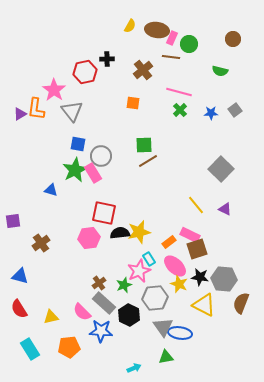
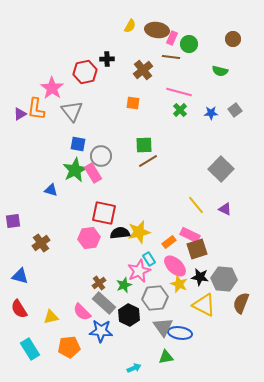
pink star at (54, 90): moved 2 px left, 2 px up
